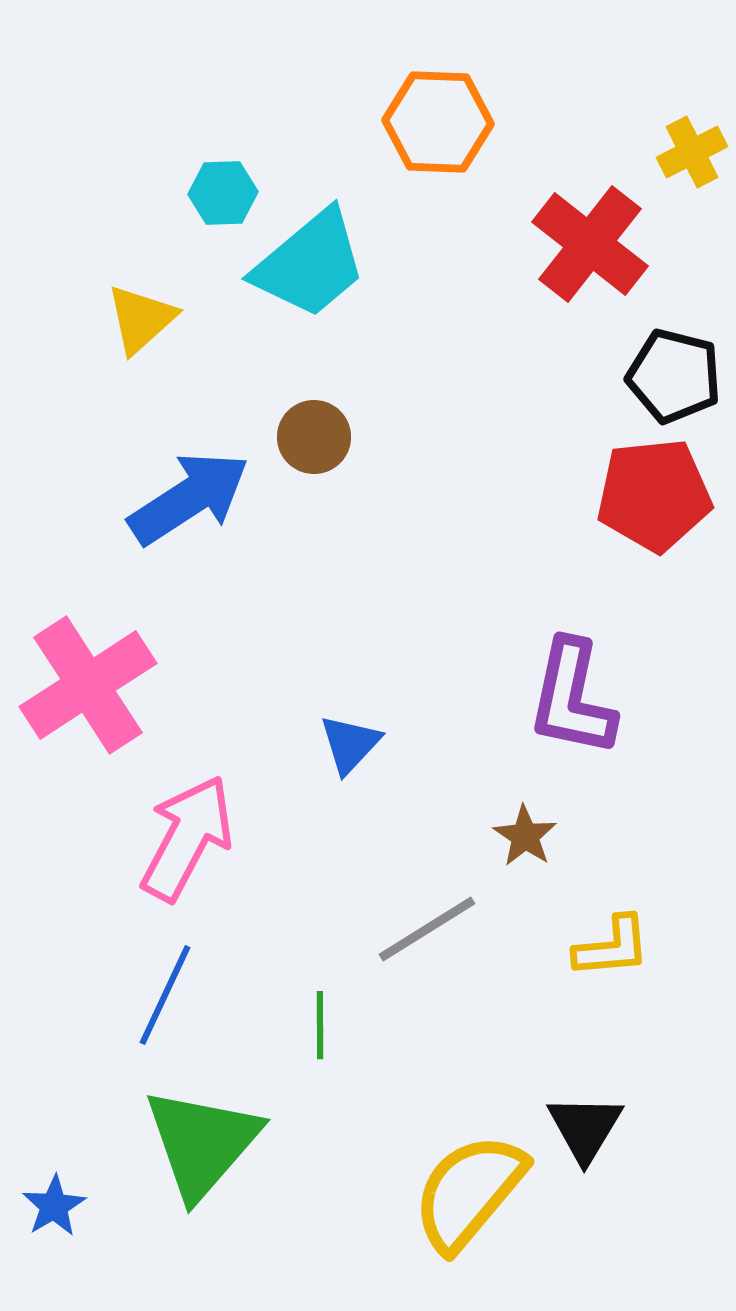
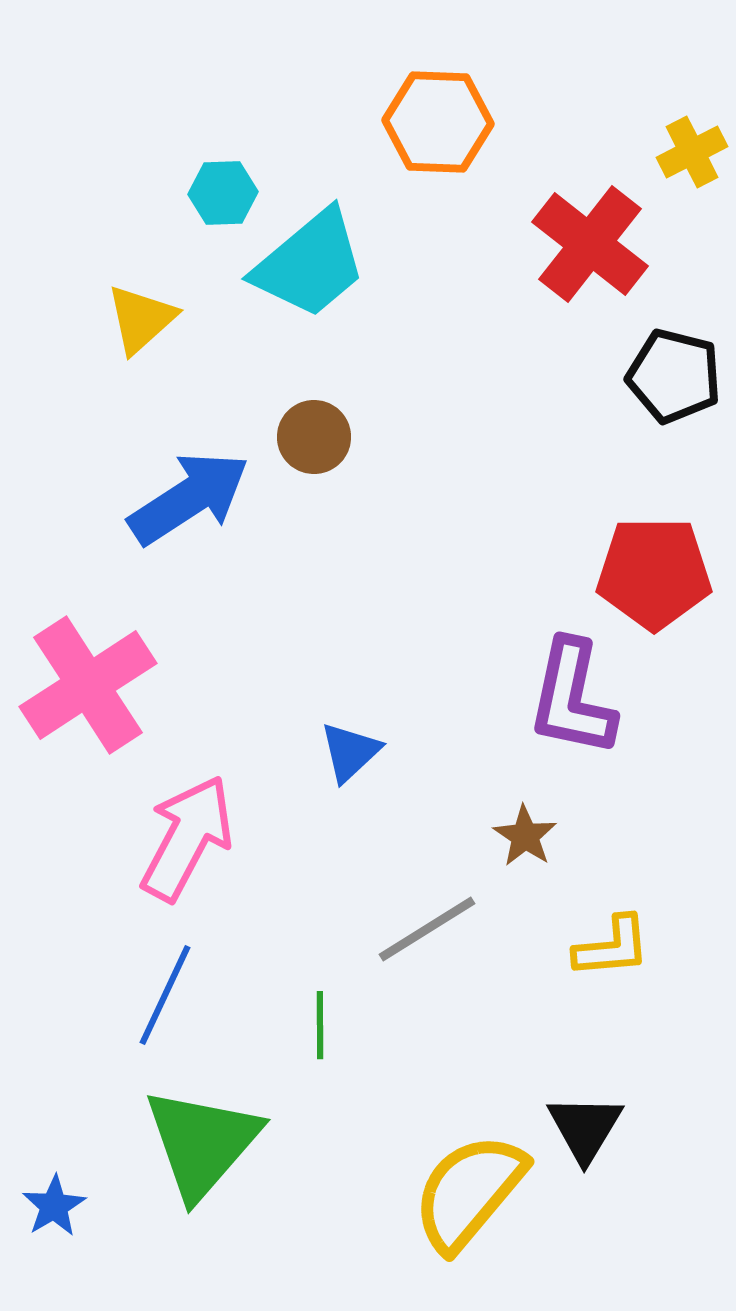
red pentagon: moved 78 px down; rotated 6 degrees clockwise
blue triangle: moved 8 px down; rotated 4 degrees clockwise
